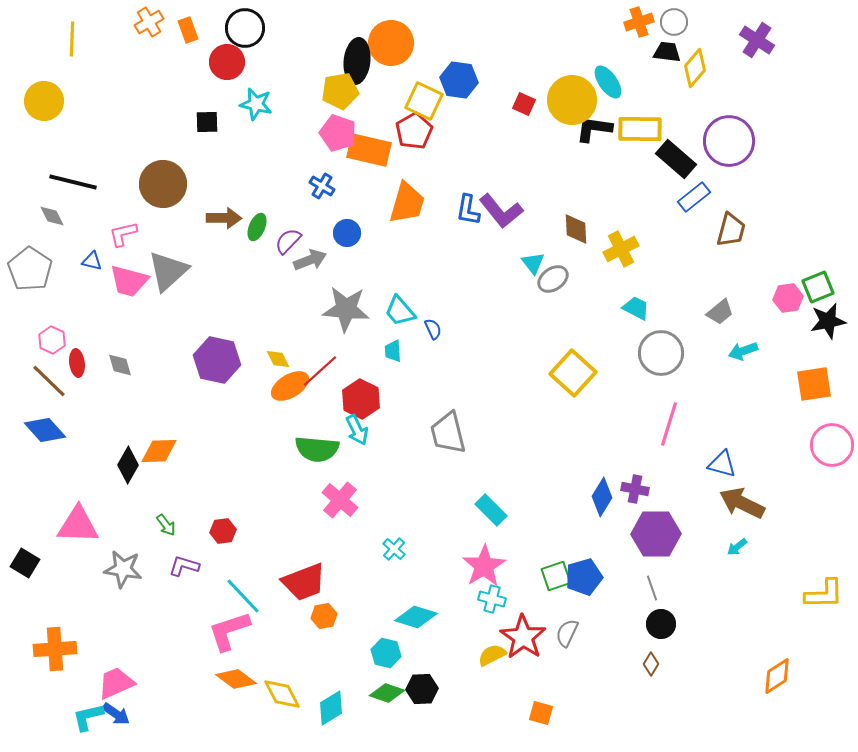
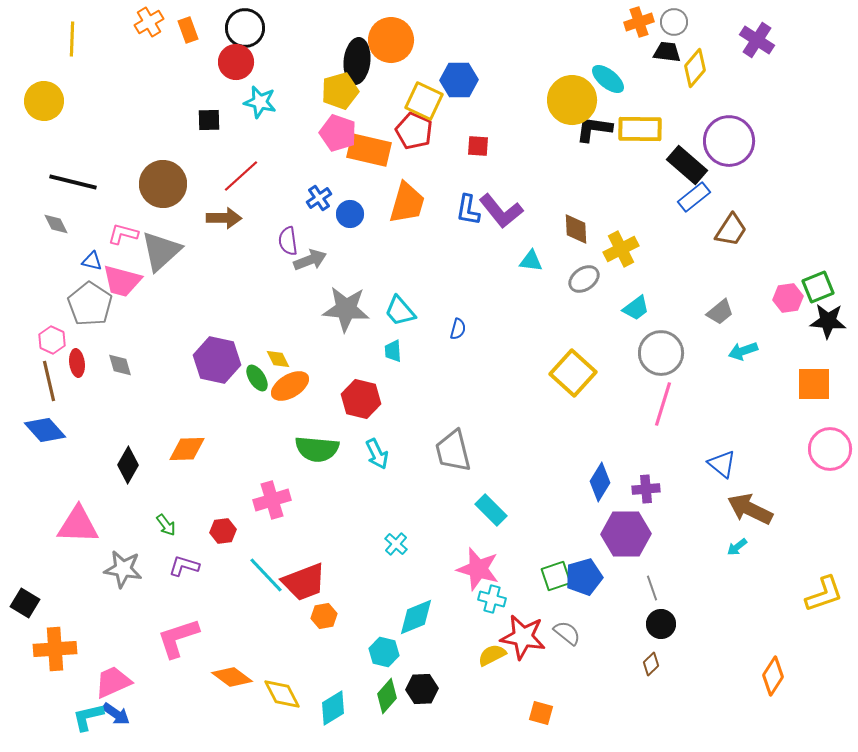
orange circle at (391, 43): moved 3 px up
red circle at (227, 62): moved 9 px right
blue hexagon at (459, 80): rotated 9 degrees counterclockwise
cyan ellipse at (608, 82): moved 3 px up; rotated 16 degrees counterclockwise
yellow pentagon at (340, 91): rotated 6 degrees counterclockwise
cyan star at (256, 104): moved 4 px right, 2 px up
red square at (524, 104): moved 46 px left, 42 px down; rotated 20 degrees counterclockwise
black square at (207, 122): moved 2 px right, 2 px up
red pentagon at (414, 131): rotated 18 degrees counterclockwise
black rectangle at (676, 159): moved 11 px right, 6 px down
blue cross at (322, 186): moved 3 px left, 12 px down; rotated 25 degrees clockwise
gray diamond at (52, 216): moved 4 px right, 8 px down
green ellipse at (257, 227): moved 151 px down; rotated 56 degrees counterclockwise
brown trapezoid at (731, 230): rotated 18 degrees clockwise
blue circle at (347, 233): moved 3 px right, 19 px up
pink L-shape at (123, 234): rotated 28 degrees clockwise
purple semicircle at (288, 241): rotated 52 degrees counterclockwise
cyan triangle at (533, 263): moved 2 px left, 2 px up; rotated 45 degrees counterclockwise
gray pentagon at (30, 269): moved 60 px right, 35 px down
gray triangle at (168, 271): moved 7 px left, 20 px up
gray ellipse at (553, 279): moved 31 px right
pink trapezoid at (129, 281): moved 7 px left
cyan trapezoid at (636, 308): rotated 116 degrees clockwise
black star at (828, 321): rotated 15 degrees clockwise
blue semicircle at (433, 329): moved 25 px right; rotated 40 degrees clockwise
red line at (320, 371): moved 79 px left, 195 px up
brown line at (49, 381): rotated 33 degrees clockwise
orange square at (814, 384): rotated 9 degrees clockwise
red hexagon at (361, 399): rotated 12 degrees counterclockwise
pink line at (669, 424): moved 6 px left, 20 px up
cyan arrow at (357, 430): moved 20 px right, 24 px down
gray trapezoid at (448, 433): moved 5 px right, 18 px down
pink circle at (832, 445): moved 2 px left, 4 px down
orange diamond at (159, 451): moved 28 px right, 2 px up
blue triangle at (722, 464): rotated 24 degrees clockwise
purple cross at (635, 489): moved 11 px right; rotated 16 degrees counterclockwise
blue diamond at (602, 497): moved 2 px left, 15 px up
pink cross at (340, 500): moved 68 px left; rotated 33 degrees clockwise
brown arrow at (742, 503): moved 8 px right, 6 px down
purple hexagon at (656, 534): moved 30 px left
cyan cross at (394, 549): moved 2 px right, 5 px up
black square at (25, 563): moved 40 px down
pink star at (484, 566): moved 6 px left, 3 px down; rotated 24 degrees counterclockwise
yellow L-shape at (824, 594): rotated 18 degrees counterclockwise
cyan line at (243, 596): moved 23 px right, 21 px up
cyan diamond at (416, 617): rotated 39 degrees counterclockwise
pink L-shape at (229, 631): moved 51 px left, 7 px down
gray semicircle at (567, 633): rotated 104 degrees clockwise
red star at (523, 637): rotated 24 degrees counterclockwise
cyan hexagon at (386, 653): moved 2 px left, 1 px up
brown diamond at (651, 664): rotated 15 degrees clockwise
orange diamond at (777, 676): moved 4 px left; rotated 24 degrees counterclockwise
orange diamond at (236, 679): moved 4 px left, 2 px up
pink trapezoid at (116, 683): moved 3 px left, 1 px up
green diamond at (387, 693): moved 3 px down; rotated 68 degrees counterclockwise
cyan diamond at (331, 708): moved 2 px right
